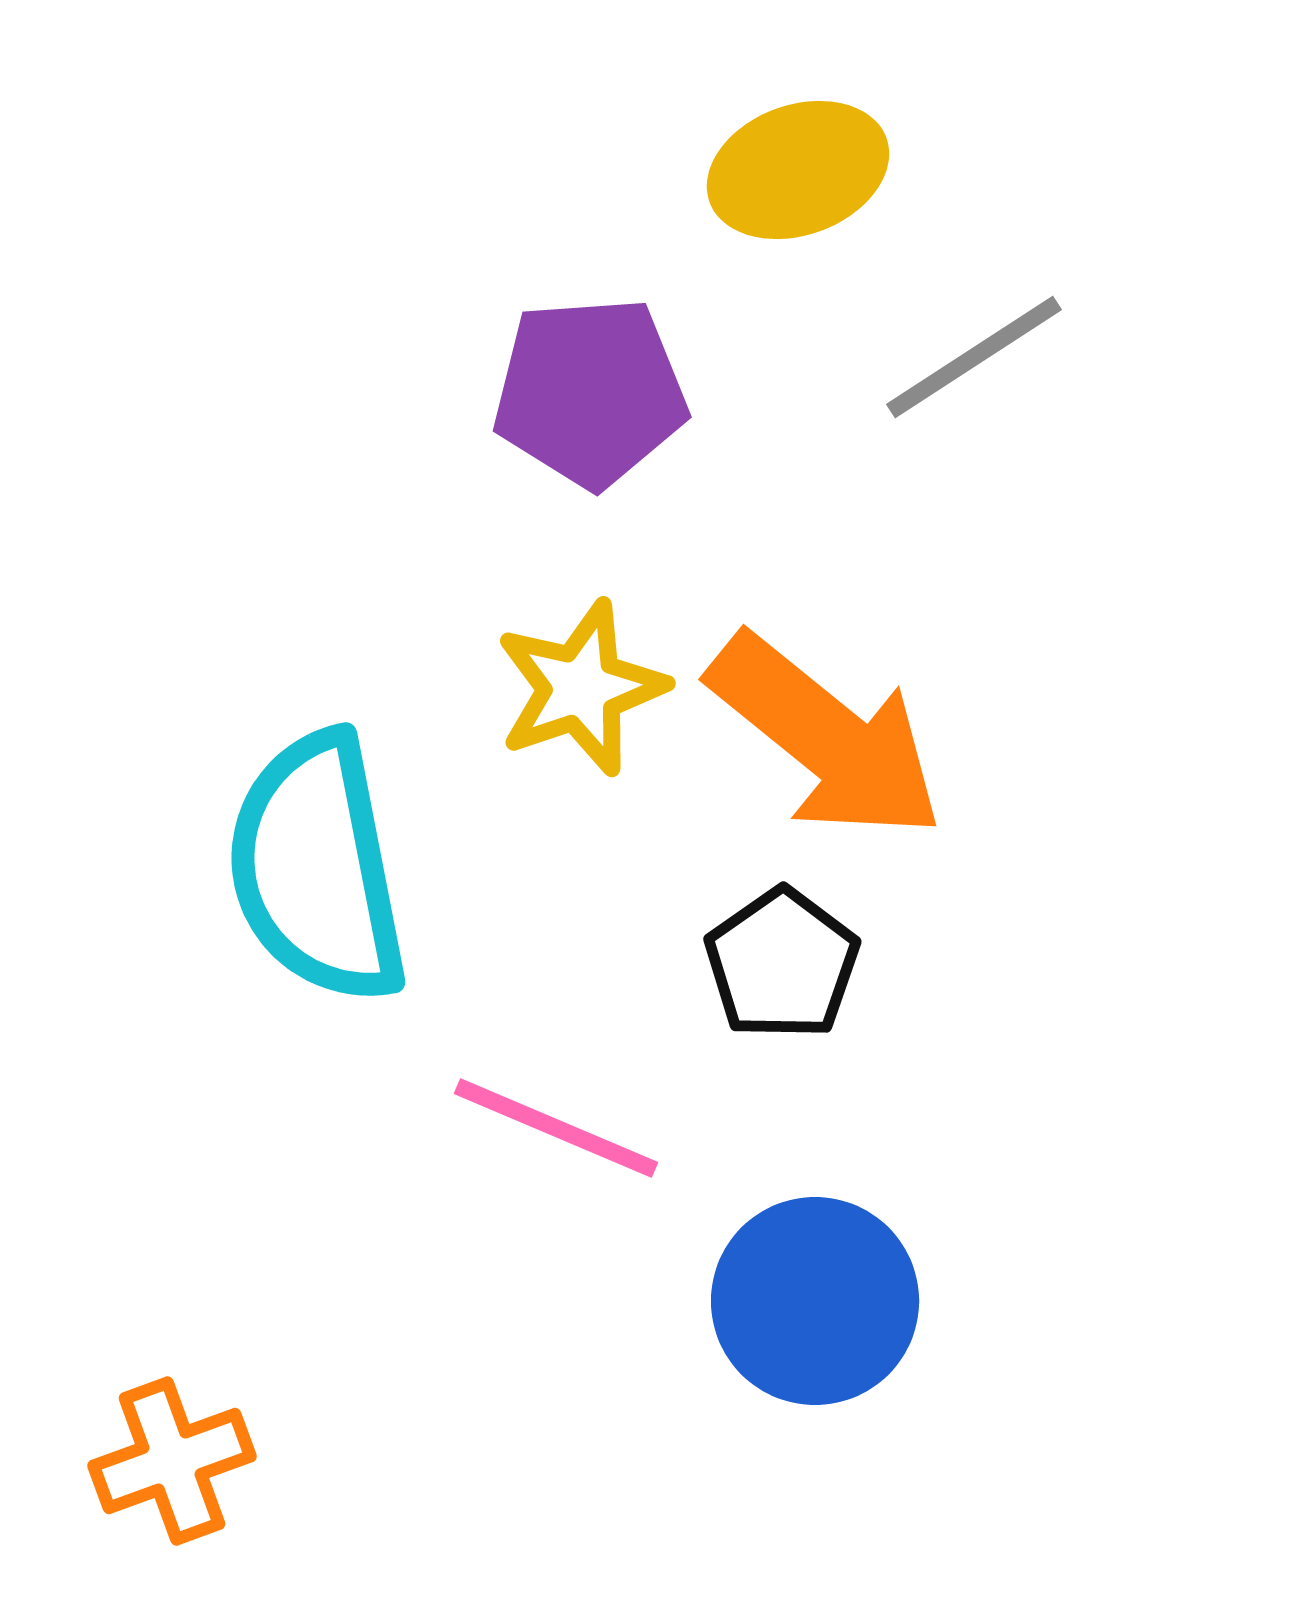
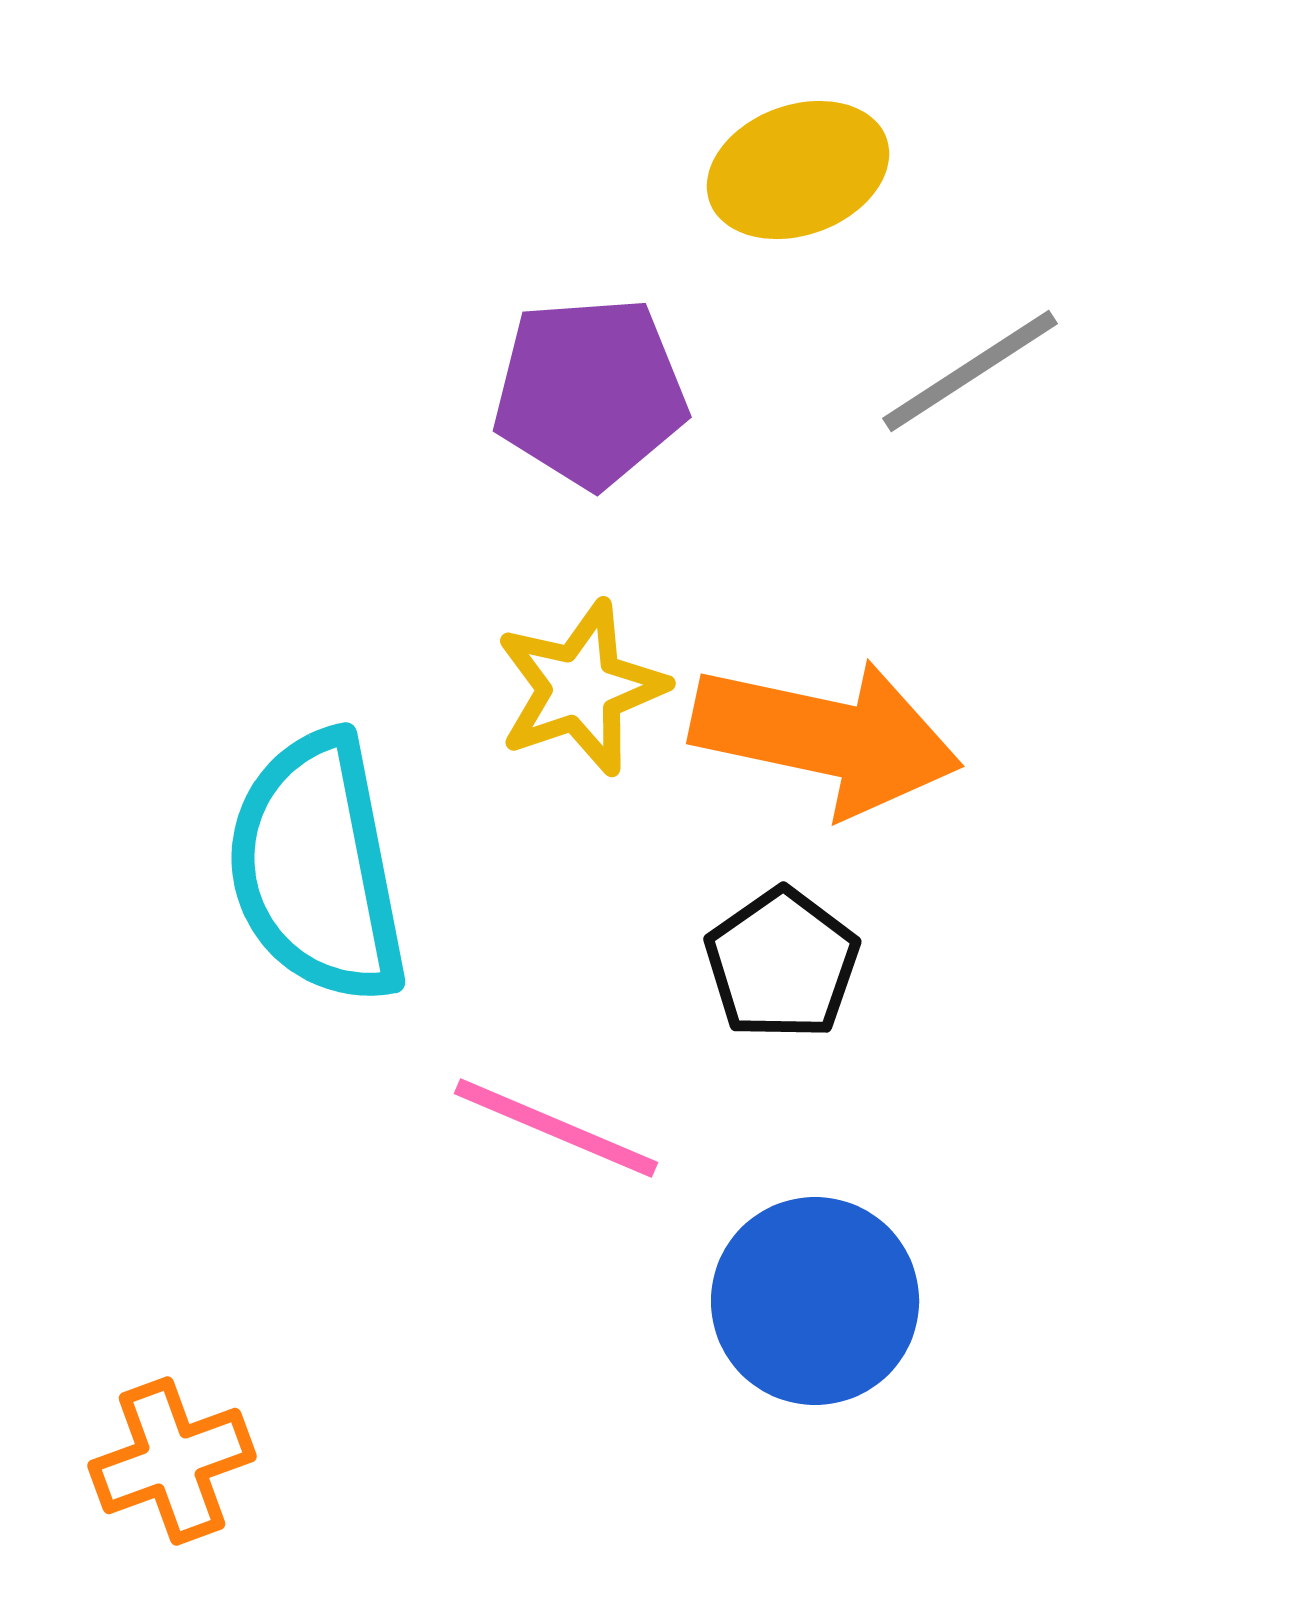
gray line: moved 4 px left, 14 px down
orange arrow: rotated 27 degrees counterclockwise
